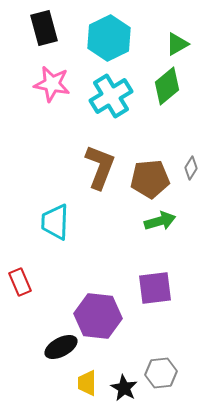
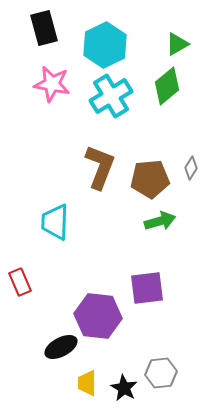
cyan hexagon: moved 4 px left, 7 px down
purple square: moved 8 px left
